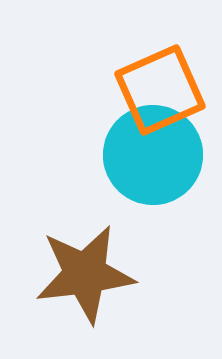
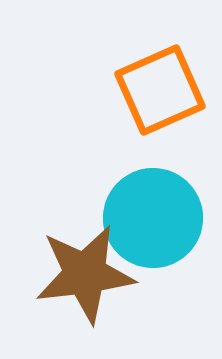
cyan circle: moved 63 px down
